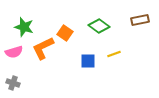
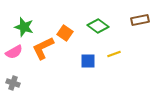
green diamond: moved 1 px left
pink semicircle: rotated 12 degrees counterclockwise
